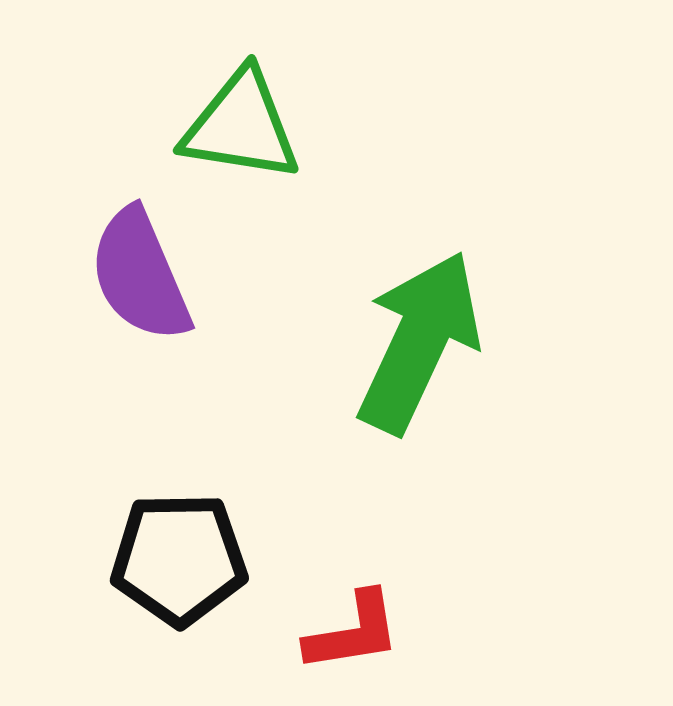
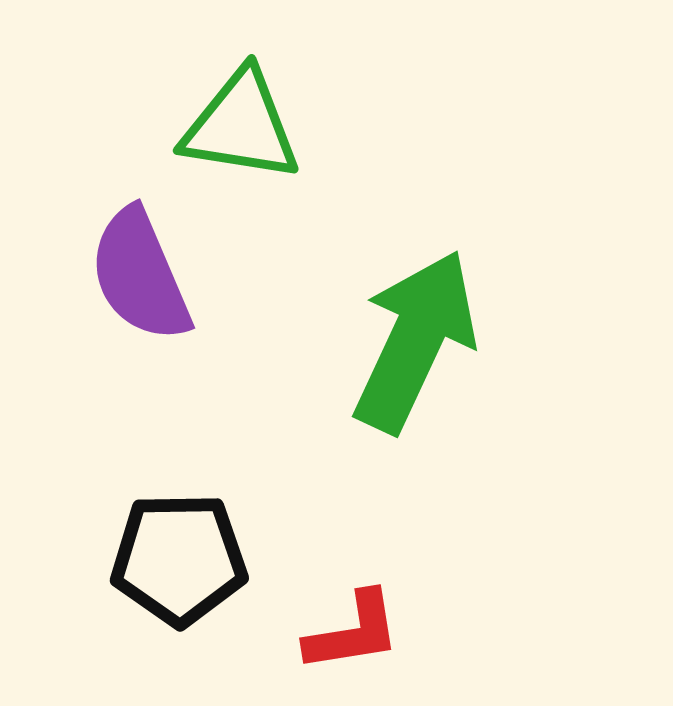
green arrow: moved 4 px left, 1 px up
